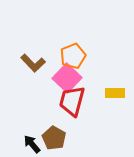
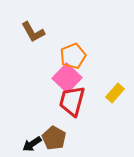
brown L-shape: moved 31 px up; rotated 15 degrees clockwise
yellow rectangle: rotated 48 degrees counterclockwise
black arrow: rotated 84 degrees counterclockwise
